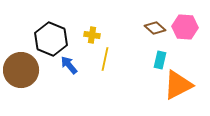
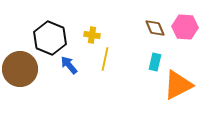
brown diamond: rotated 25 degrees clockwise
black hexagon: moved 1 px left, 1 px up
cyan rectangle: moved 5 px left, 2 px down
brown circle: moved 1 px left, 1 px up
